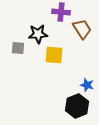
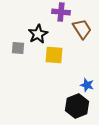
black star: rotated 24 degrees counterclockwise
